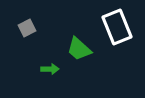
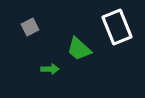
gray square: moved 3 px right, 1 px up
